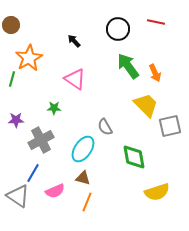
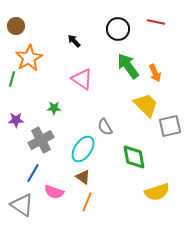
brown circle: moved 5 px right, 1 px down
pink triangle: moved 7 px right
brown triangle: moved 1 px up; rotated 21 degrees clockwise
pink semicircle: moved 1 px left, 1 px down; rotated 42 degrees clockwise
gray triangle: moved 4 px right, 9 px down
